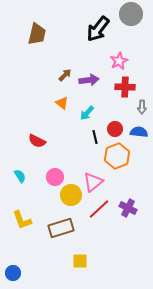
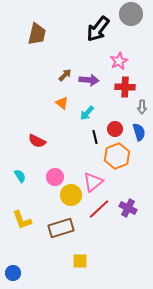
purple arrow: rotated 12 degrees clockwise
blue semicircle: rotated 66 degrees clockwise
